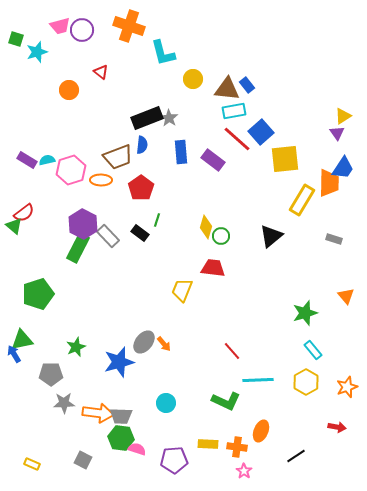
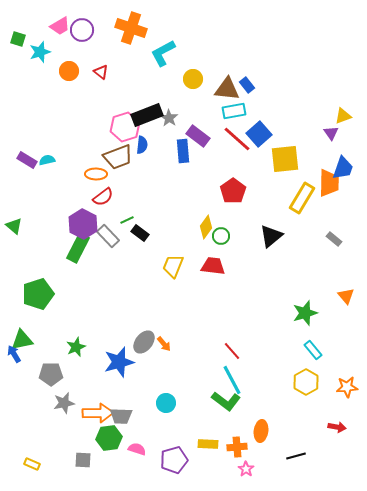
pink trapezoid at (60, 26): rotated 15 degrees counterclockwise
orange cross at (129, 26): moved 2 px right, 2 px down
green square at (16, 39): moved 2 px right
cyan star at (37, 52): moved 3 px right
cyan L-shape at (163, 53): rotated 76 degrees clockwise
orange circle at (69, 90): moved 19 px up
yellow triangle at (343, 116): rotated 12 degrees clockwise
black rectangle at (147, 118): moved 3 px up
blue square at (261, 132): moved 2 px left, 2 px down
purple triangle at (337, 133): moved 6 px left
blue rectangle at (181, 152): moved 2 px right, 1 px up
purple rectangle at (213, 160): moved 15 px left, 24 px up
blue trapezoid at (343, 168): rotated 15 degrees counterclockwise
pink hexagon at (71, 170): moved 54 px right, 43 px up
orange ellipse at (101, 180): moved 5 px left, 6 px up
red pentagon at (141, 188): moved 92 px right, 3 px down
yellow rectangle at (302, 200): moved 2 px up
red semicircle at (24, 213): moved 79 px right, 16 px up
green line at (157, 220): moved 30 px left; rotated 48 degrees clockwise
yellow diamond at (206, 227): rotated 20 degrees clockwise
gray rectangle at (334, 239): rotated 21 degrees clockwise
red trapezoid at (213, 268): moved 2 px up
yellow trapezoid at (182, 290): moved 9 px left, 24 px up
cyan line at (258, 380): moved 26 px left; rotated 64 degrees clockwise
orange star at (347, 387): rotated 15 degrees clockwise
green L-shape at (226, 401): rotated 12 degrees clockwise
gray star at (64, 403): rotated 10 degrees counterclockwise
orange arrow at (98, 413): rotated 8 degrees counterclockwise
orange ellipse at (261, 431): rotated 15 degrees counterclockwise
green hexagon at (121, 438): moved 12 px left; rotated 15 degrees counterclockwise
orange cross at (237, 447): rotated 12 degrees counterclockwise
black line at (296, 456): rotated 18 degrees clockwise
gray square at (83, 460): rotated 24 degrees counterclockwise
purple pentagon at (174, 460): rotated 12 degrees counterclockwise
pink star at (244, 471): moved 2 px right, 2 px up
